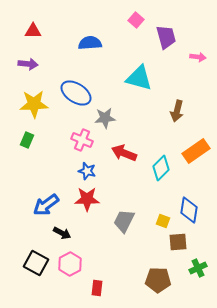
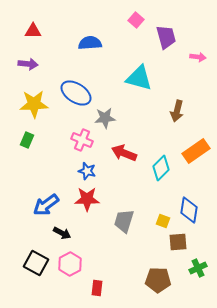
gray trapezoid: rotated 10 degrees counterclockwise
